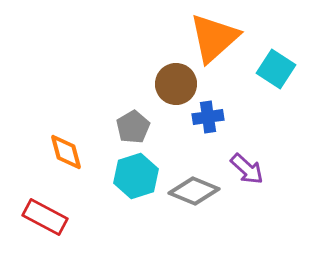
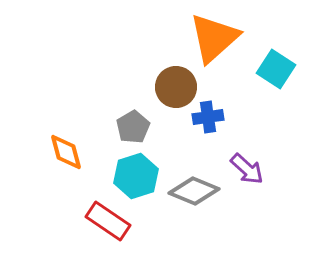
brown circle: moved 3 px down
red rectangle: moved 63 px right, 4 px down; rotated 6 degrees clockwise
